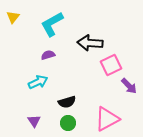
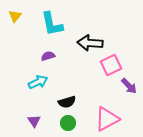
yellow triangle: moved 2 px right, 1 px up
cyan L-shape: rotated 72 degrees counterclockwise
purple semicircle: moved 1 px down
